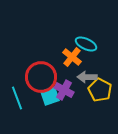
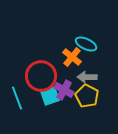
red circle: moved 1 px up
yellow pentagon: moved 13 px left, 6 px down
